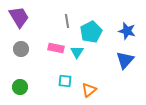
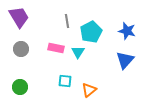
cyan triangle: moved 1 px right
